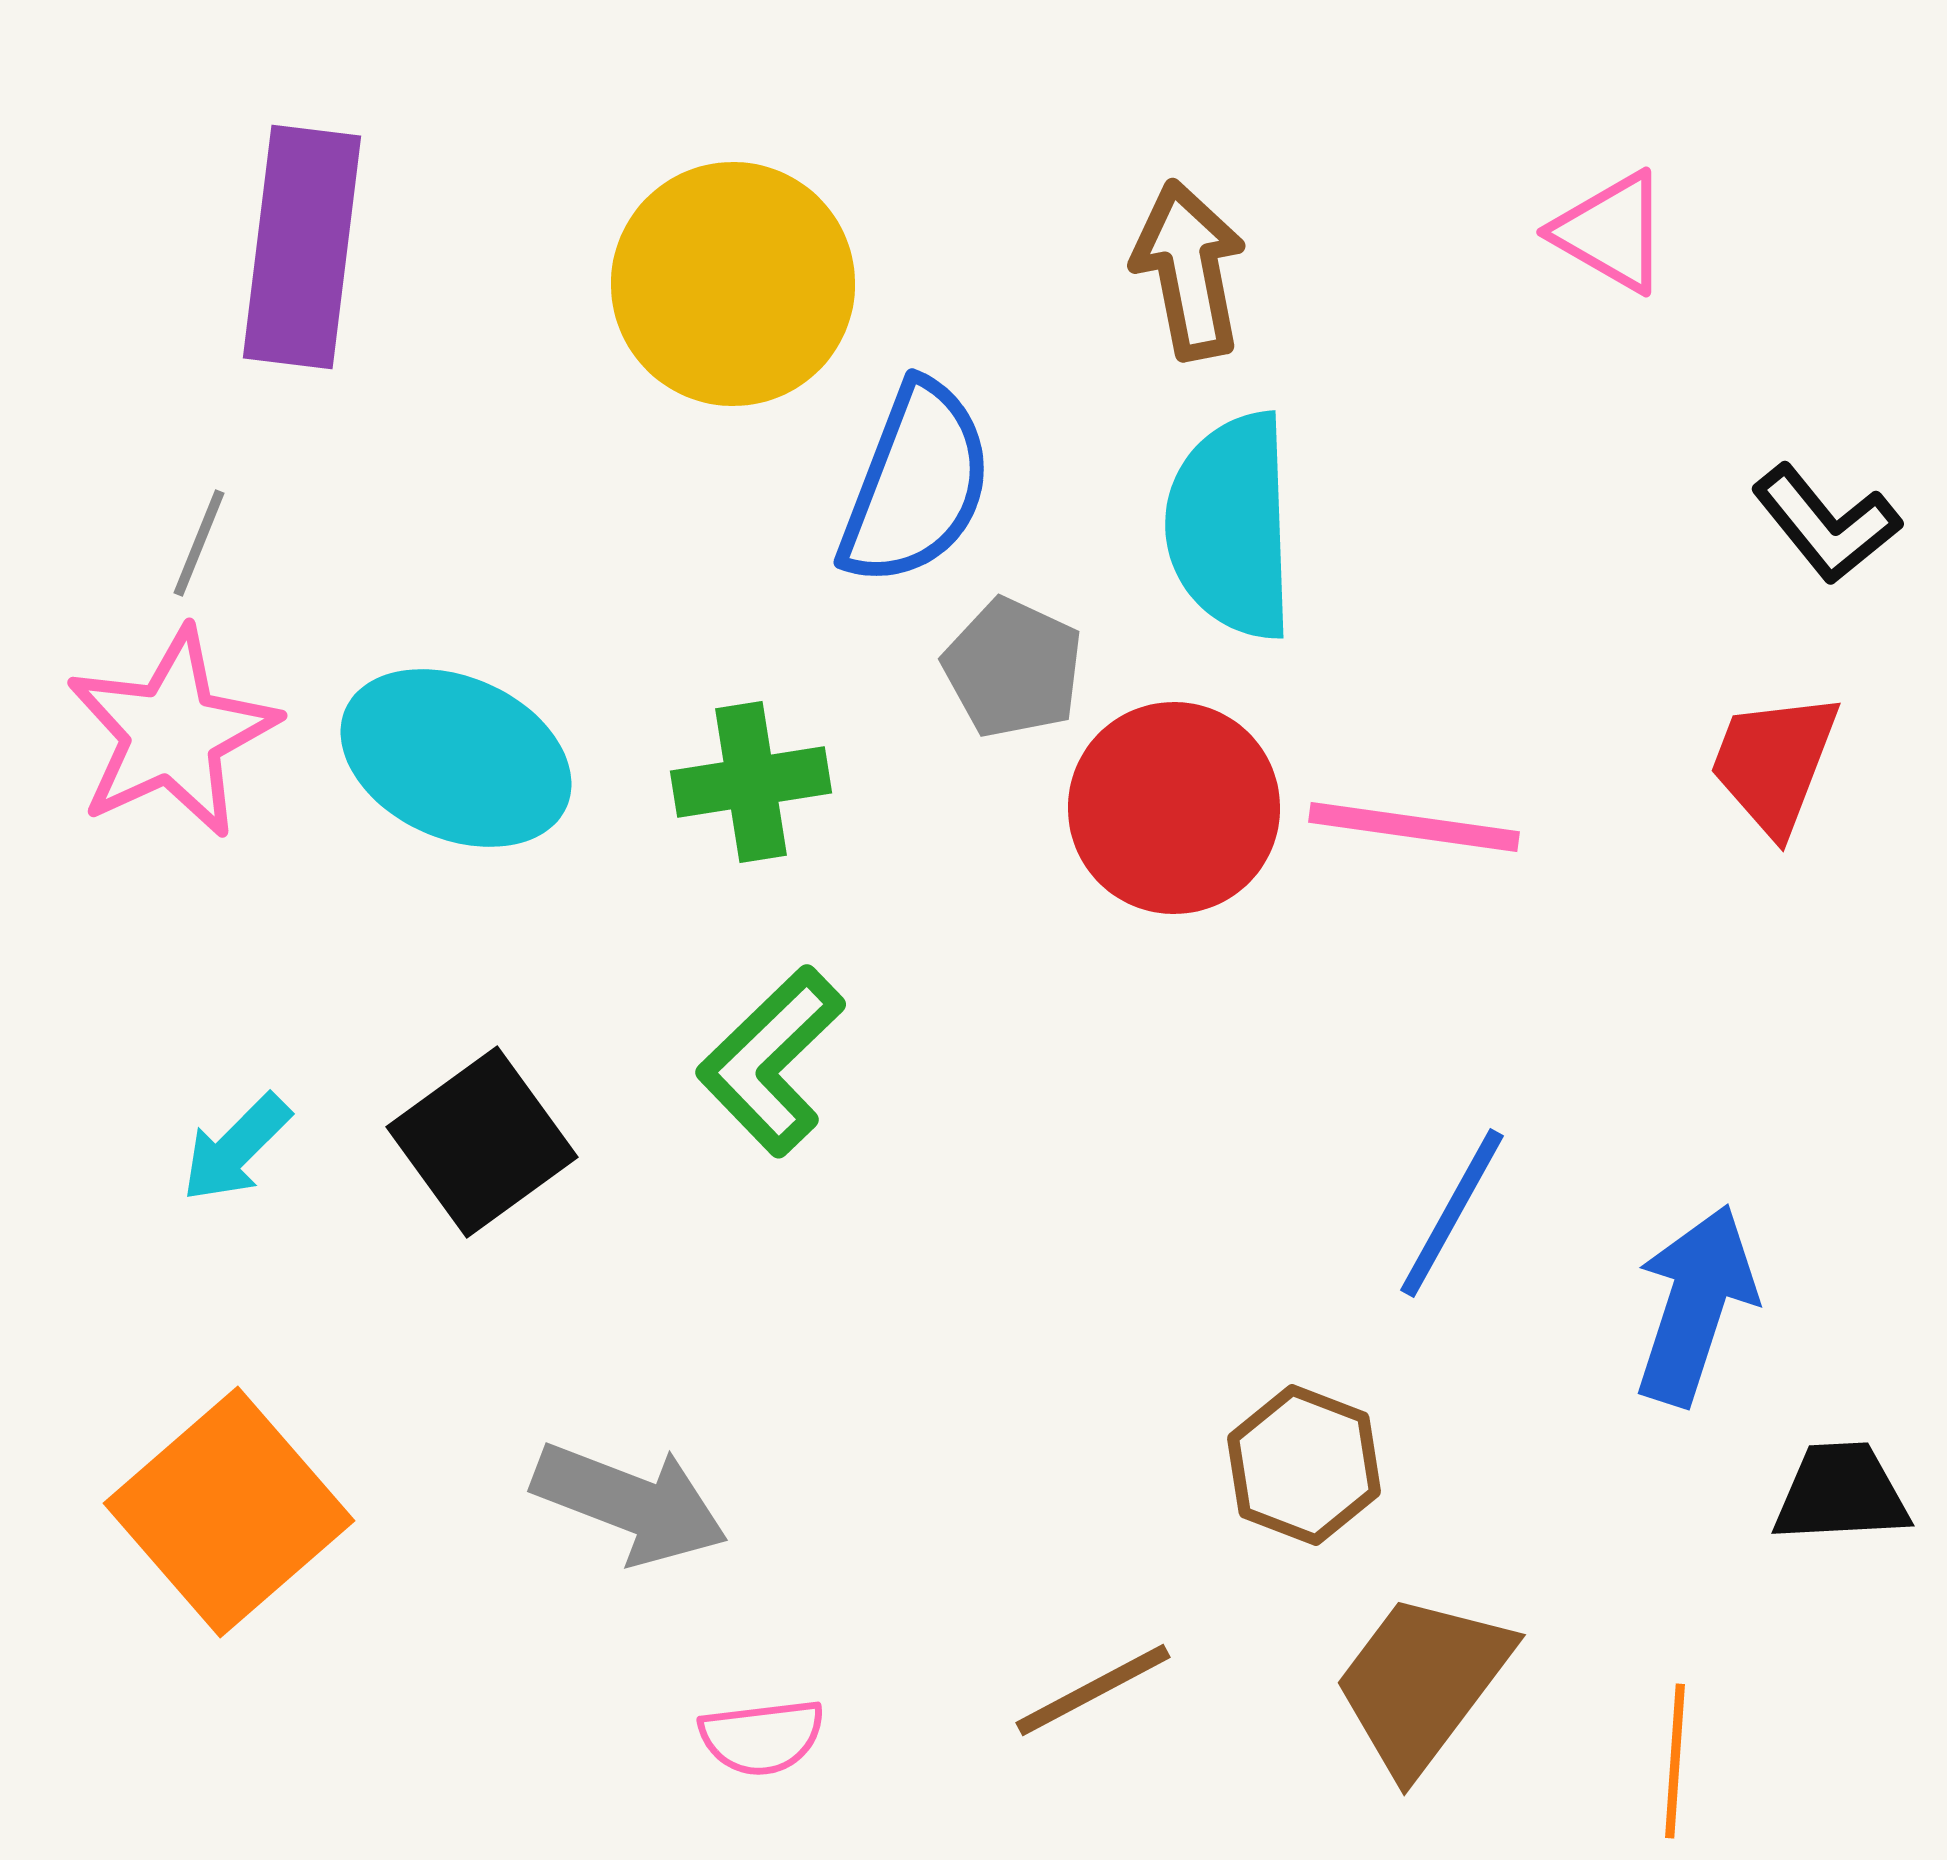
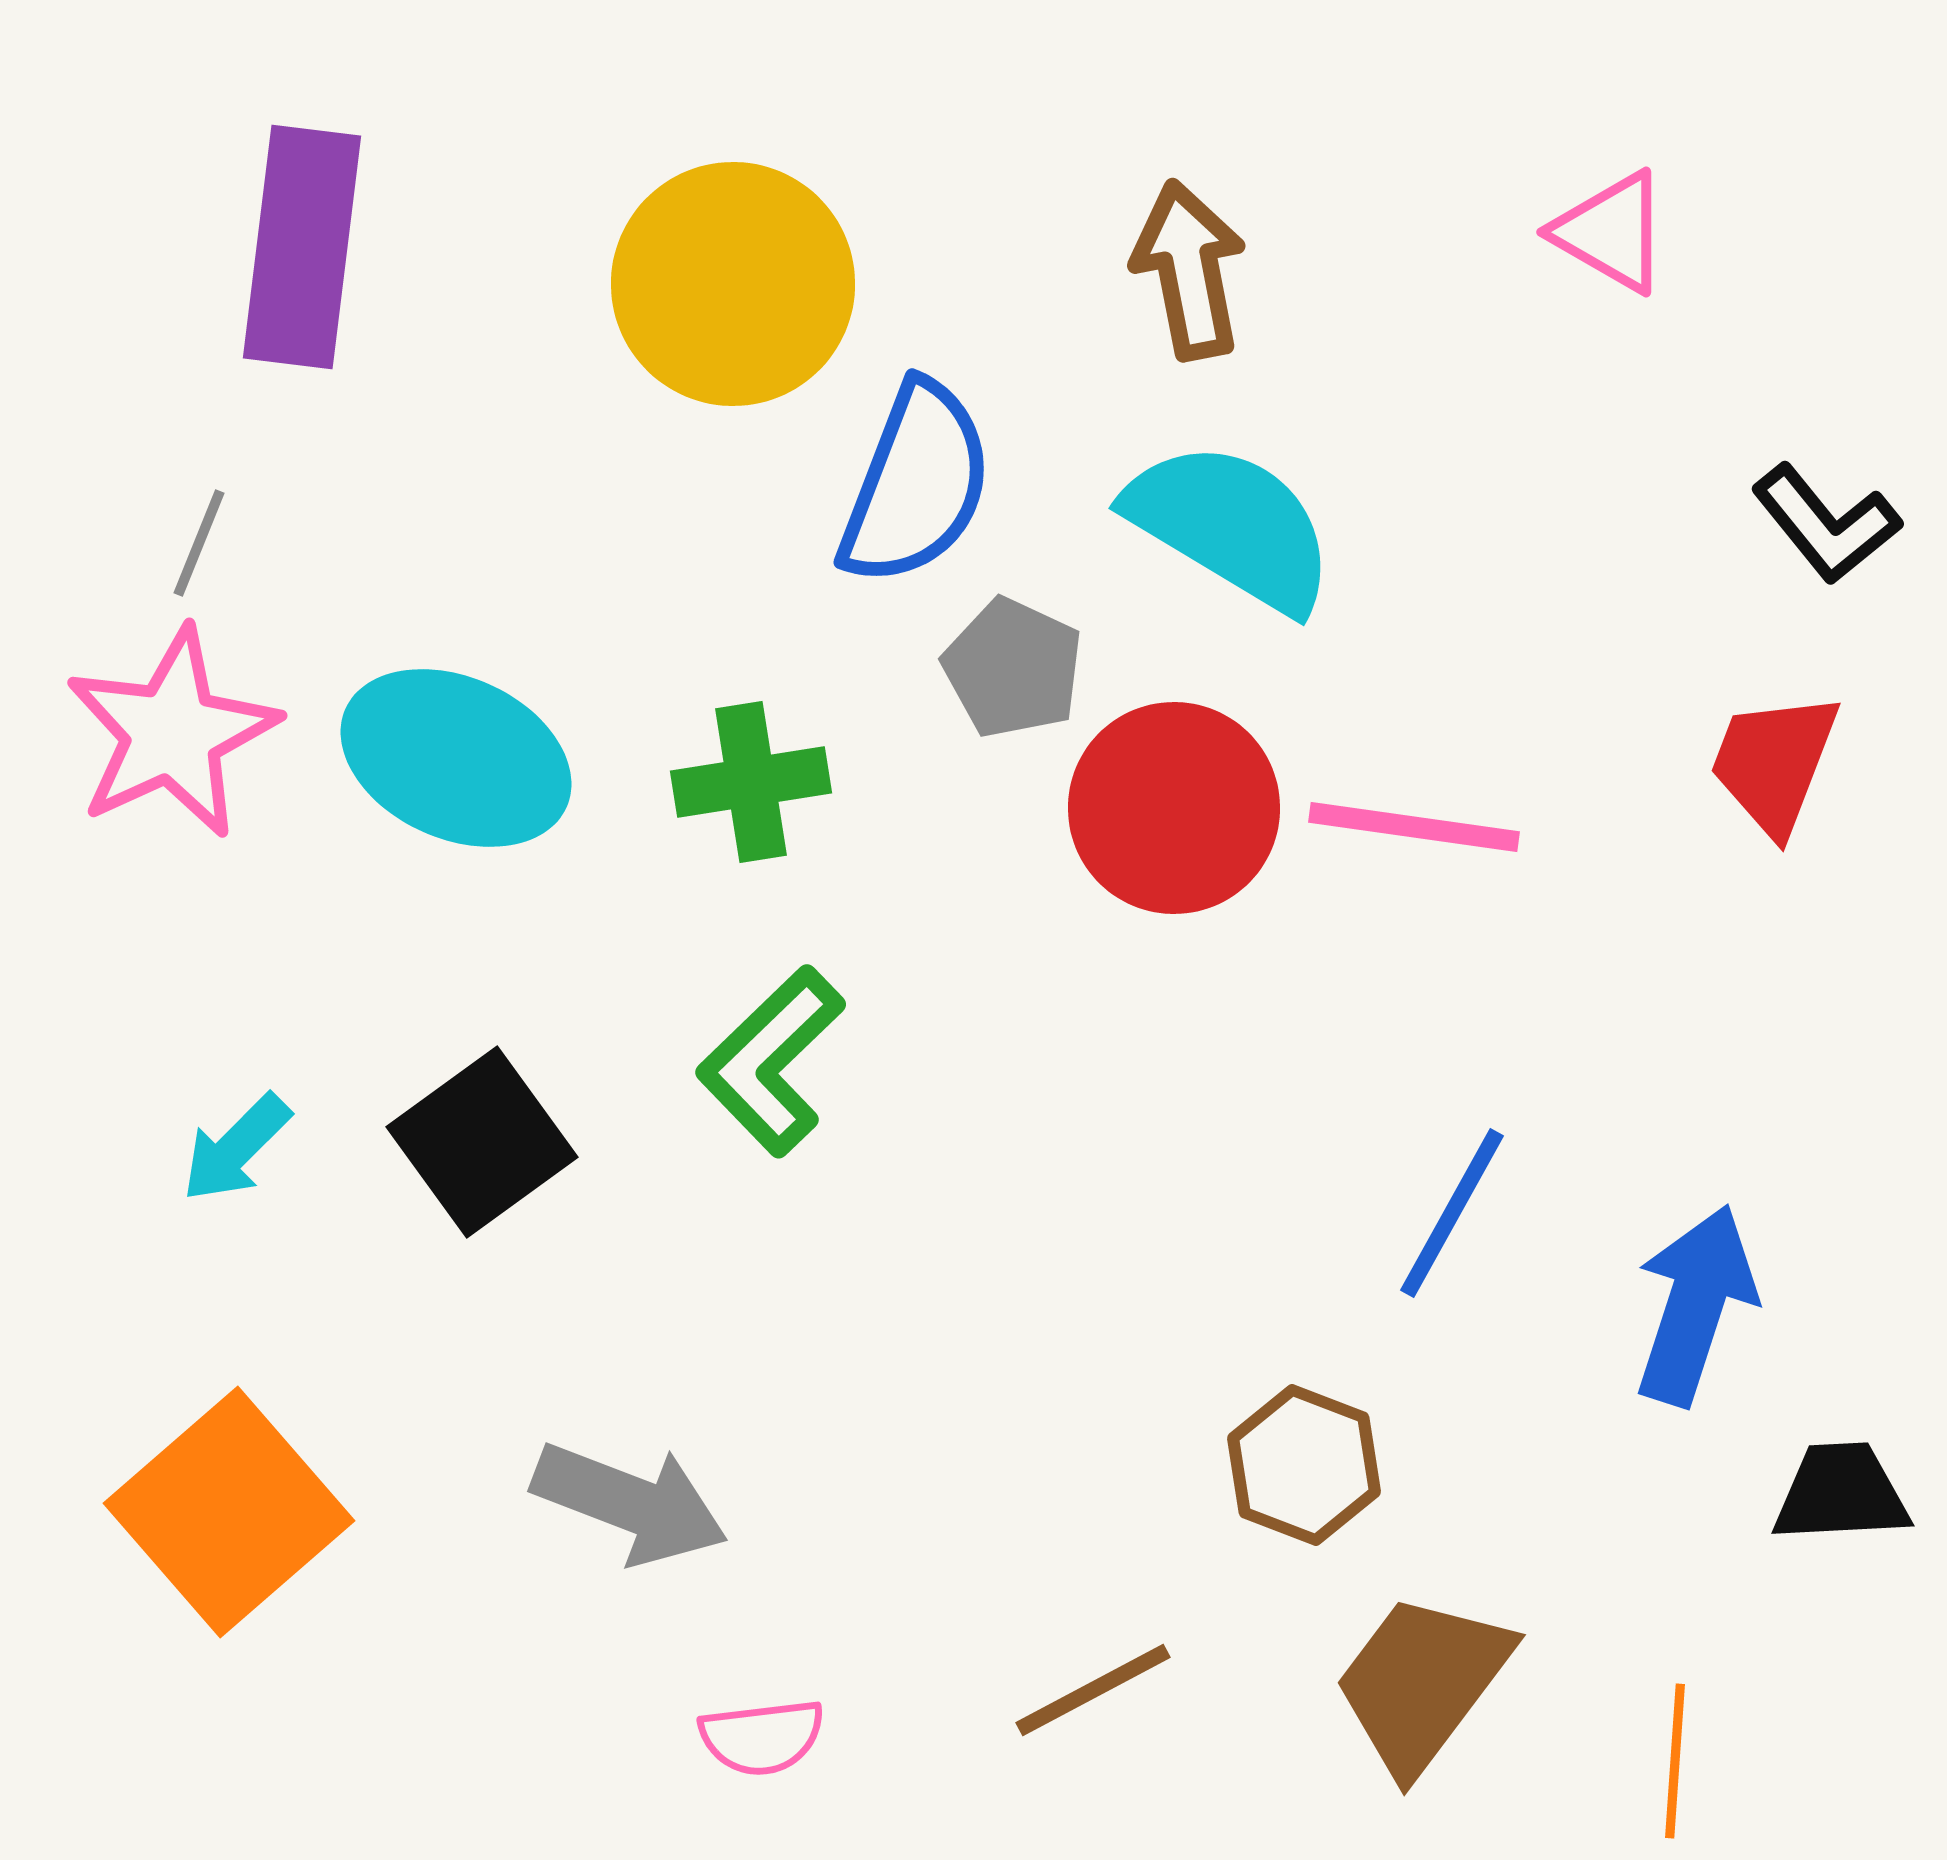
cyan semicircle: rotated 123 degrees clockwise
